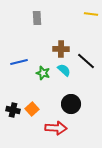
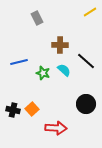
yellow line: moved 1 px left, 2 px up; rotated 40 degrees counterclockwise
gray rectangle: rotated 24 degrees counterclockwise
brown cross: moved 1 px left, 4 px up
black circle: moved 15 px right
